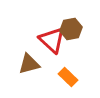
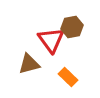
brown hexagon: moved 1 px right, 2 px up
red triangle: moved 1 px left; rotated 12 degrees clockwise
